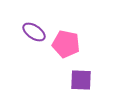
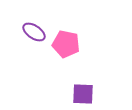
purple square: moved 2 px right, 14 px down
